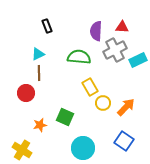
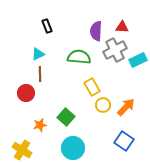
brown line: moved 1 px right, 1 px down
yellow rectangle: moved 2 px right
yellow circle: moved 2 px down
green square: moved 1 px right; rotated 18 degrees clockwise
cyan circle: moved 10 px left
